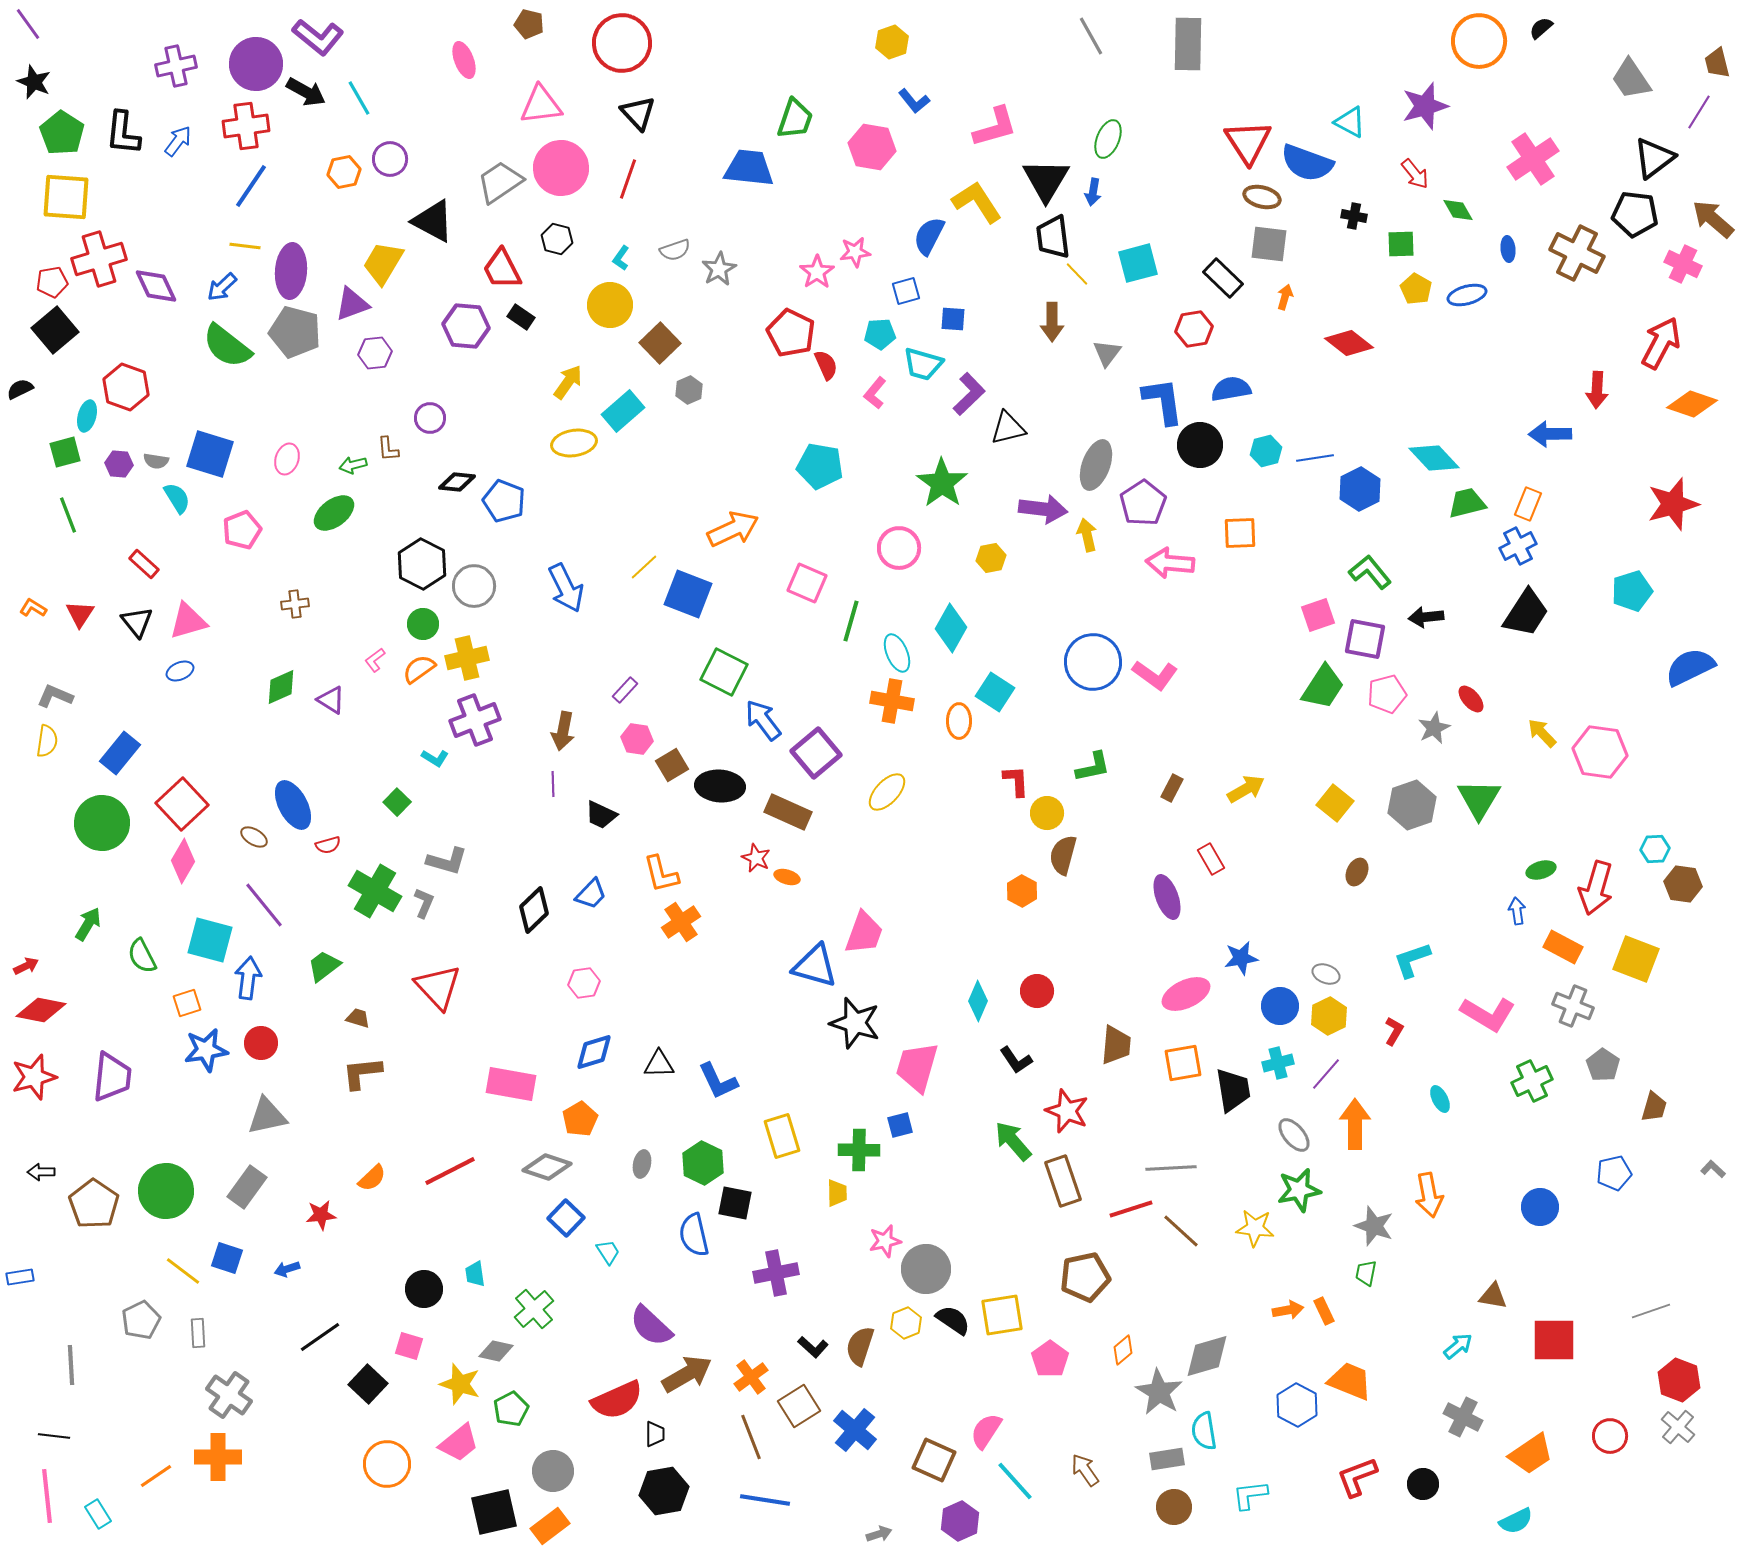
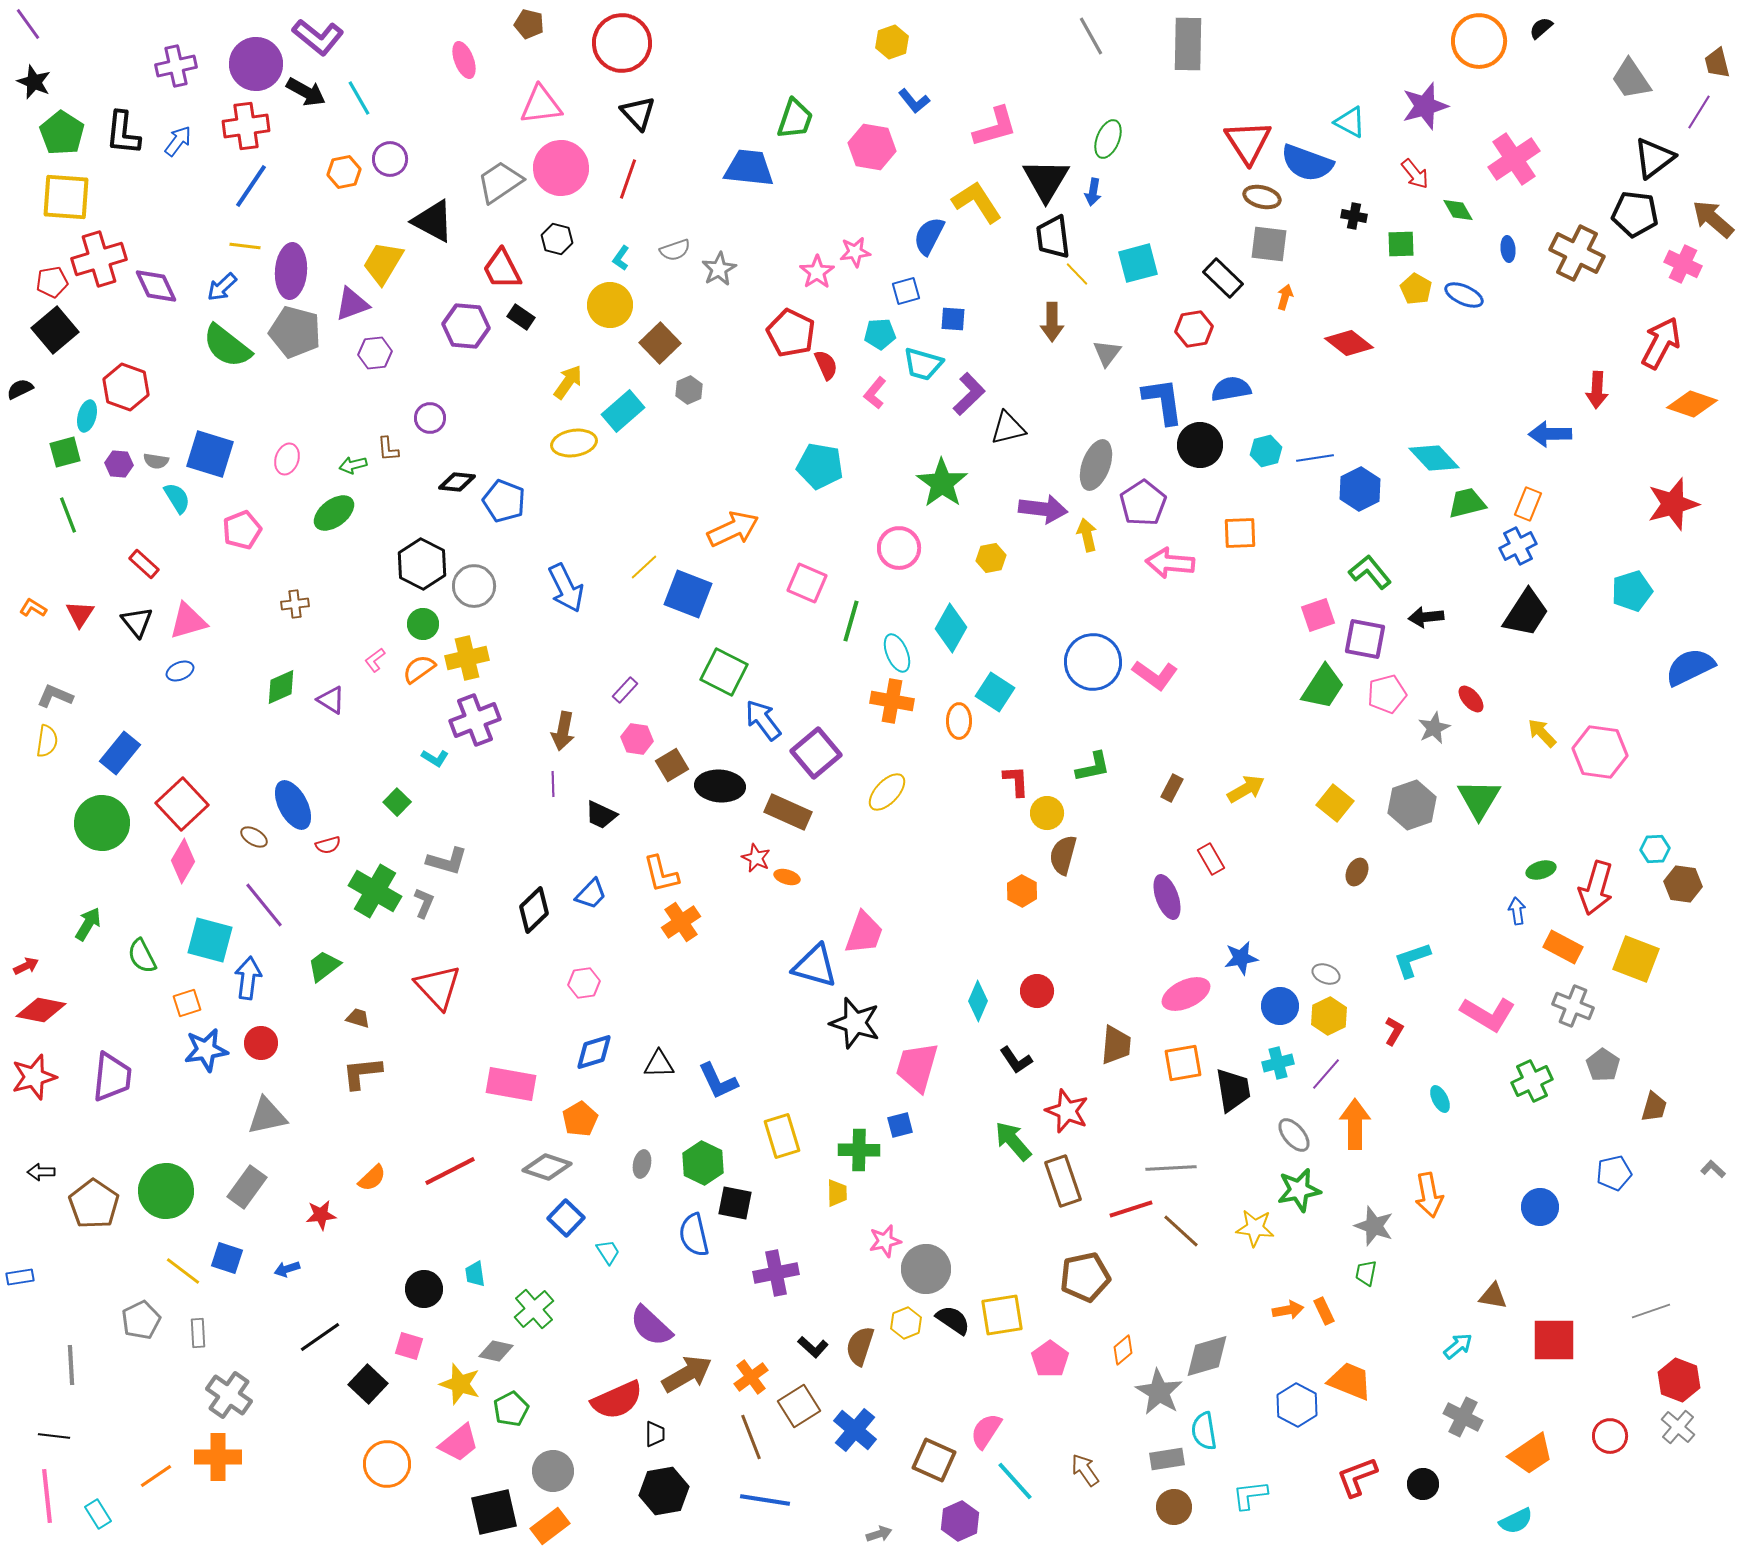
pink cross at (1533, 159): moved 19 px left
blue ellipse at (1467, 295): moved 3 px left; rotated 39 degrees clockwise
